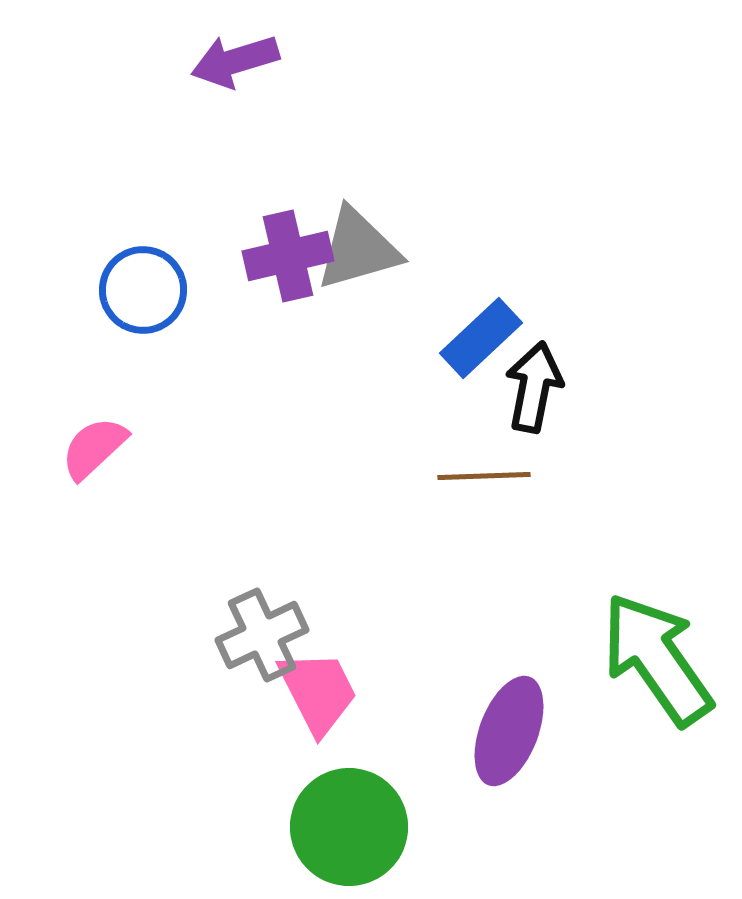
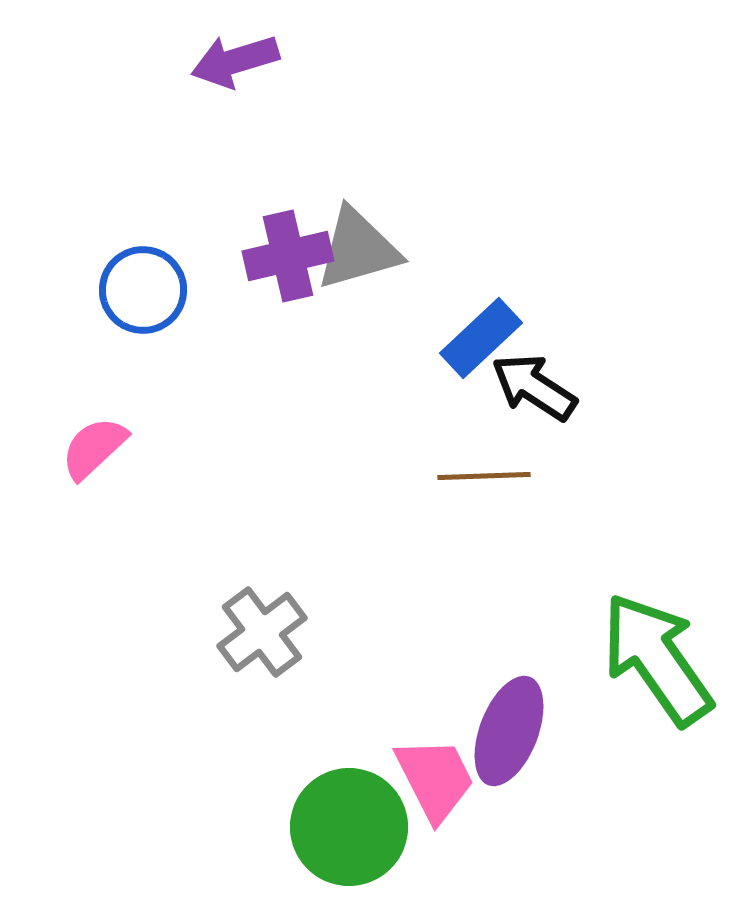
black arrow: rotated 68 degrees counterclockwise
gray cross: moved 3 px up; rotated 12 degrees counterclockwise
pink trapezoid: moved 117 px right, 87 px down
